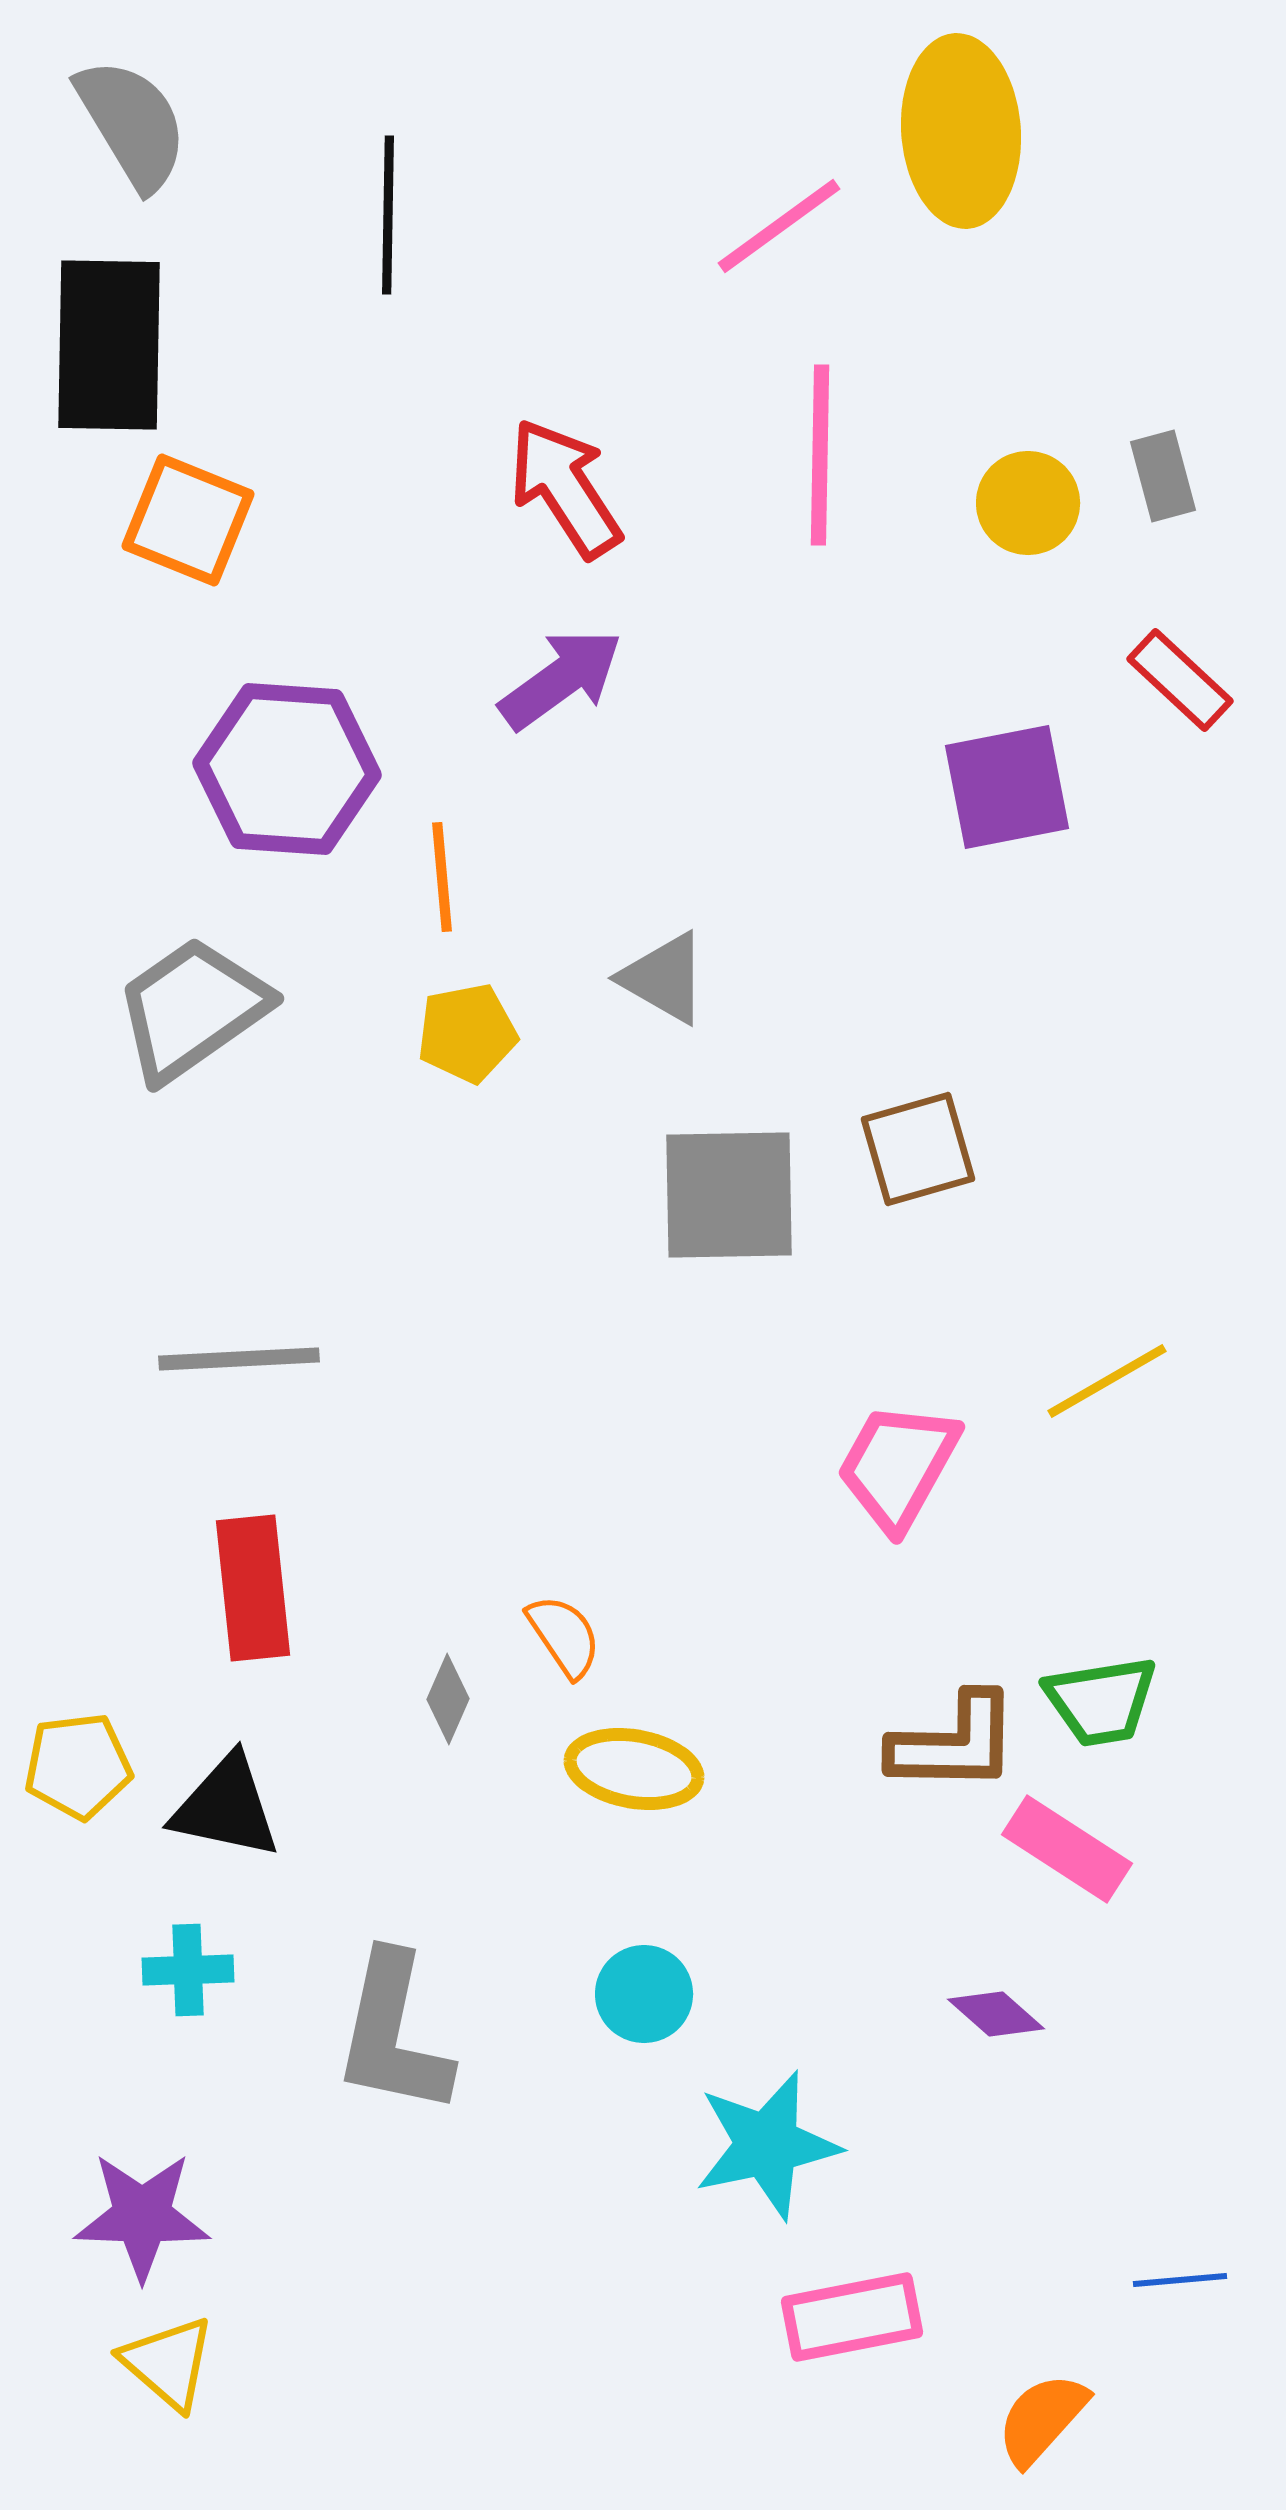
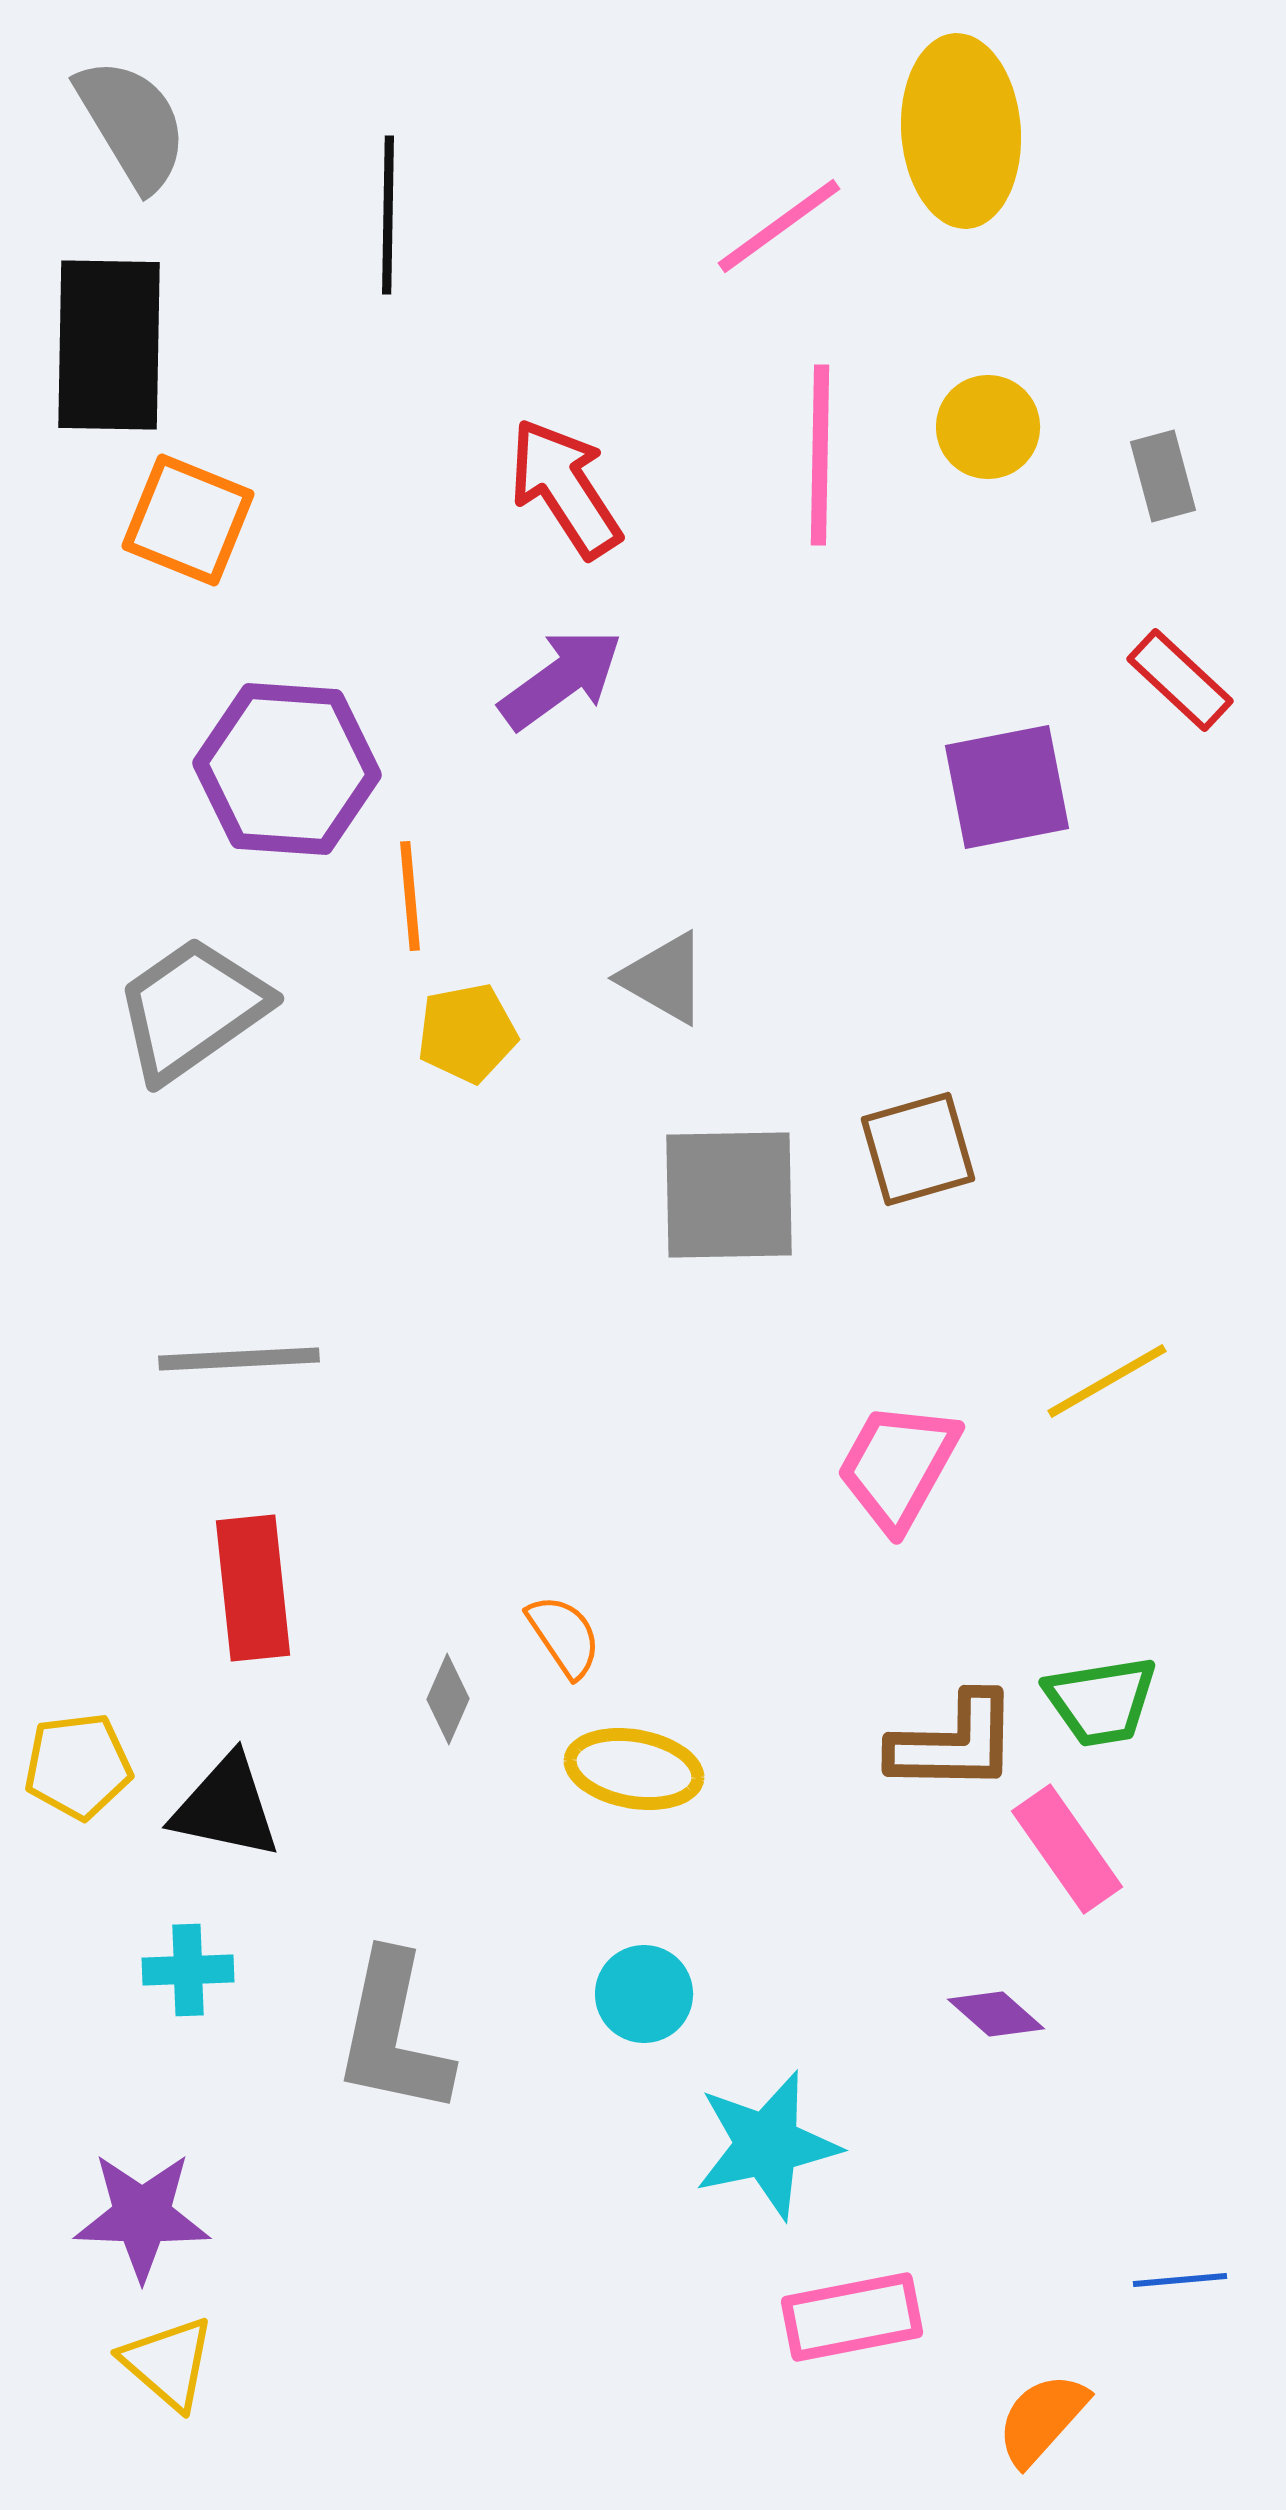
yellow circle at (1028, 503): moved 40 px left, 76 px up
orange line at (442, 877): moved 32 px left, 19 px down
pink rectangle at (1067, 1849): rotated 22 degrees clockwise
